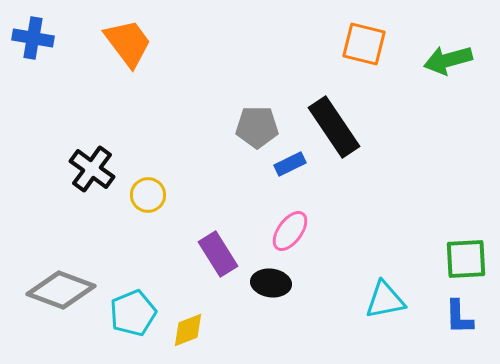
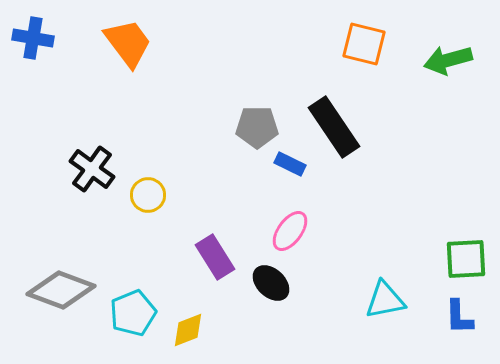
blue rectangle: rotated 52 degrees clockwise
purple rectangle: moved 3 px left, 3 px down
black ellipse: rotated 36 degrees clockwise
